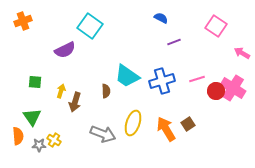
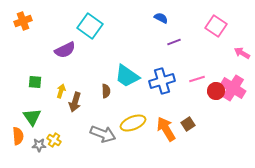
yellow ellipse: rotated 50 degrees clockwise
